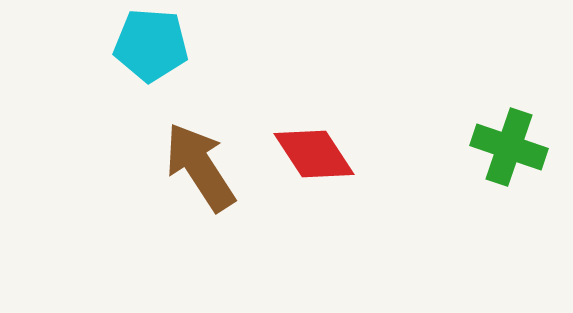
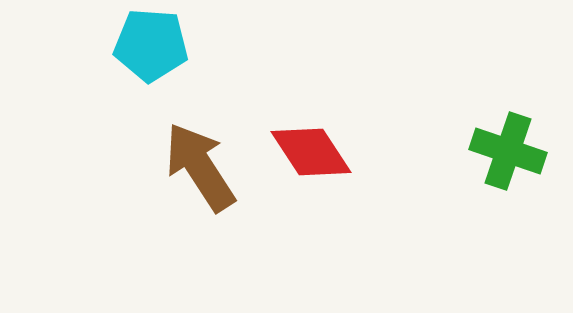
green cross: moved 1 px left, 4 px down
red diamond: moved 3 px left, 2 px up
